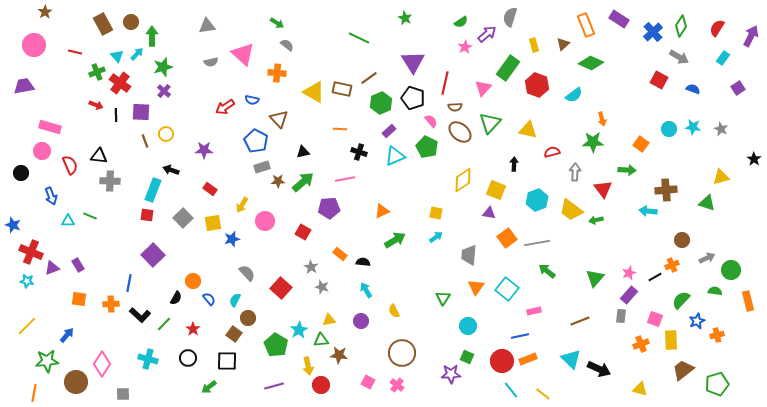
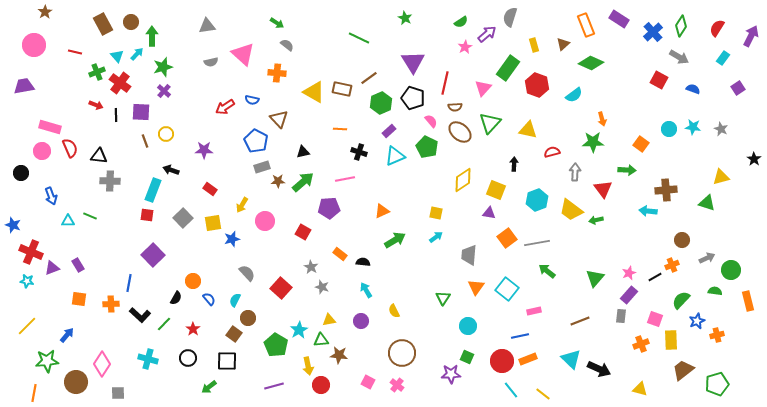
red semicircle at (70, 165): moved 17 px up
gray square at (123, 394): moved 5 px left, 1 px up
